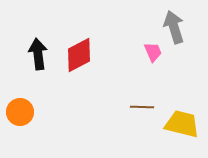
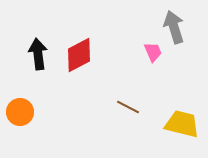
brown line: moved 14 px left; rotated 25 degrees clockwise
